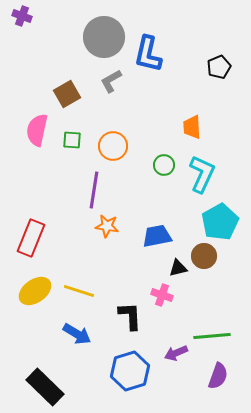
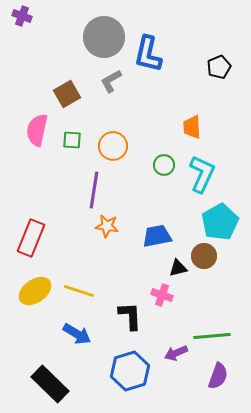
black rectangle: moved 5 px right, 3 px up
